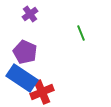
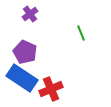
red cross: moved 9 px right, 3 px up
